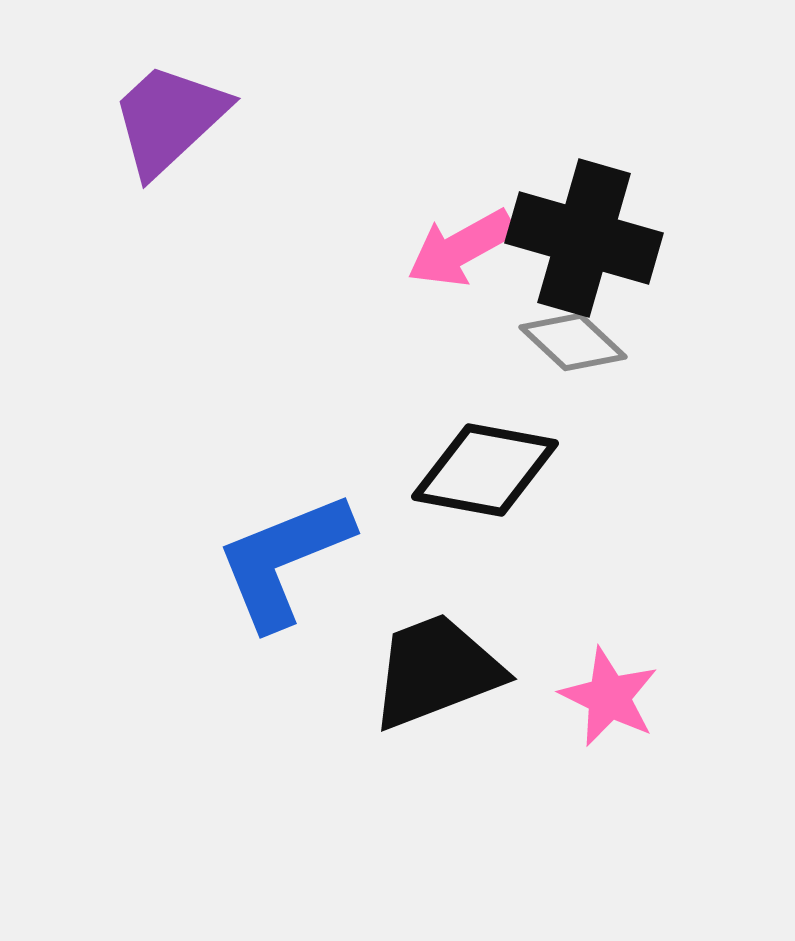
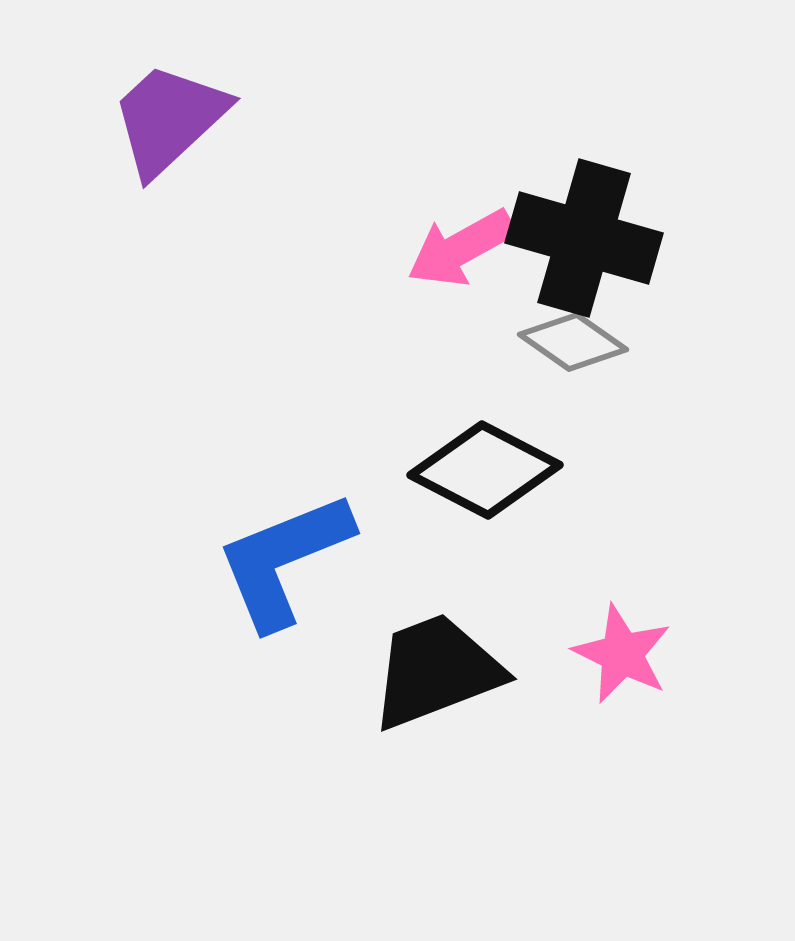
gray diamond: rotated 8 degrees counterclockwise
black diamond: rotated 17 degrees clockwise
pink star: moved 13 px right, 43 px up
